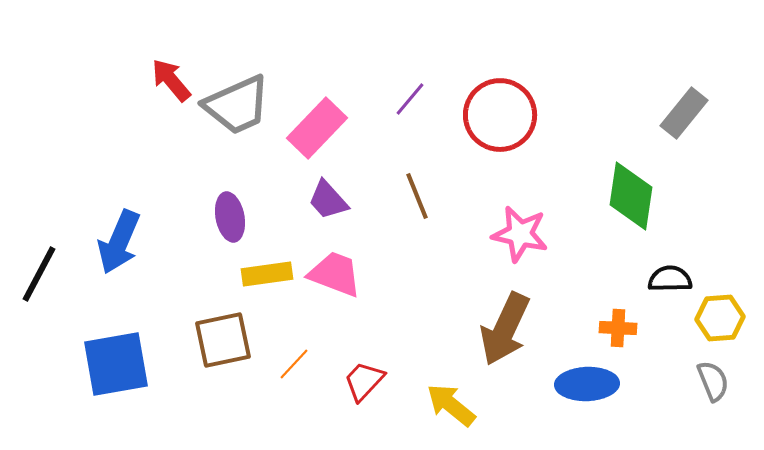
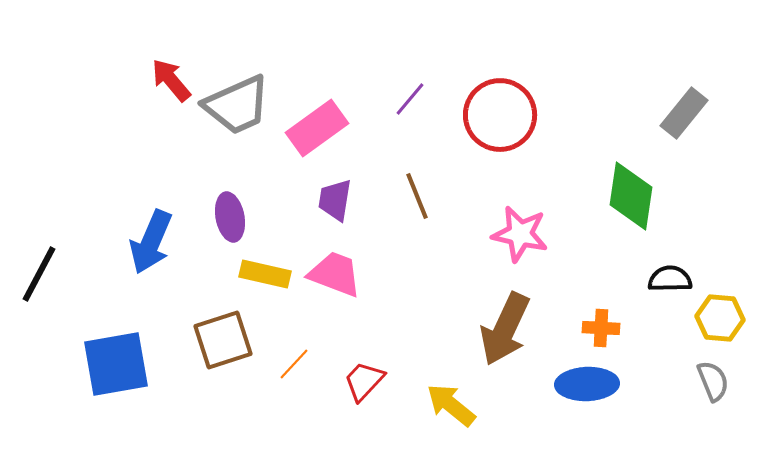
pink rectangle: rotated 10 degrees clockwise
purple trapezoid: moved 7 px right; rotated 51 degrees clockwise
blue arrow: moved 32 px right
yellow rectangle: moved 2 px left; rotated 21 degrees clockwise
yellow hexagon: rotated 9 degrees clockwise
orange cross: moved 17 px left
brown square: rotated 6 degrees counterclockwise
